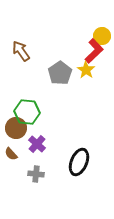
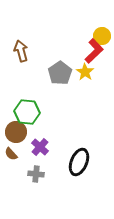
brown arrow: rotated 20 degrees clockwise
yellow star: moved 1 px left, 2 px down
brown circle: moved 4 px down
purple cross: moved 3 px right, 3 px down
